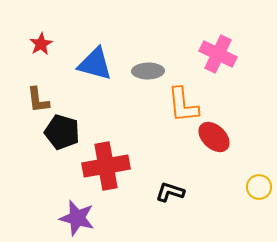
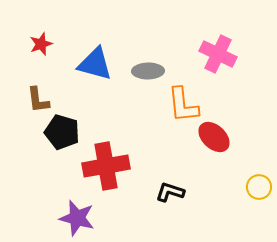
red star: rotated 10 degrees clockwise
